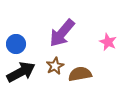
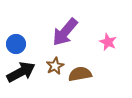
purple arrow: moved 3 px right, 1 px up
